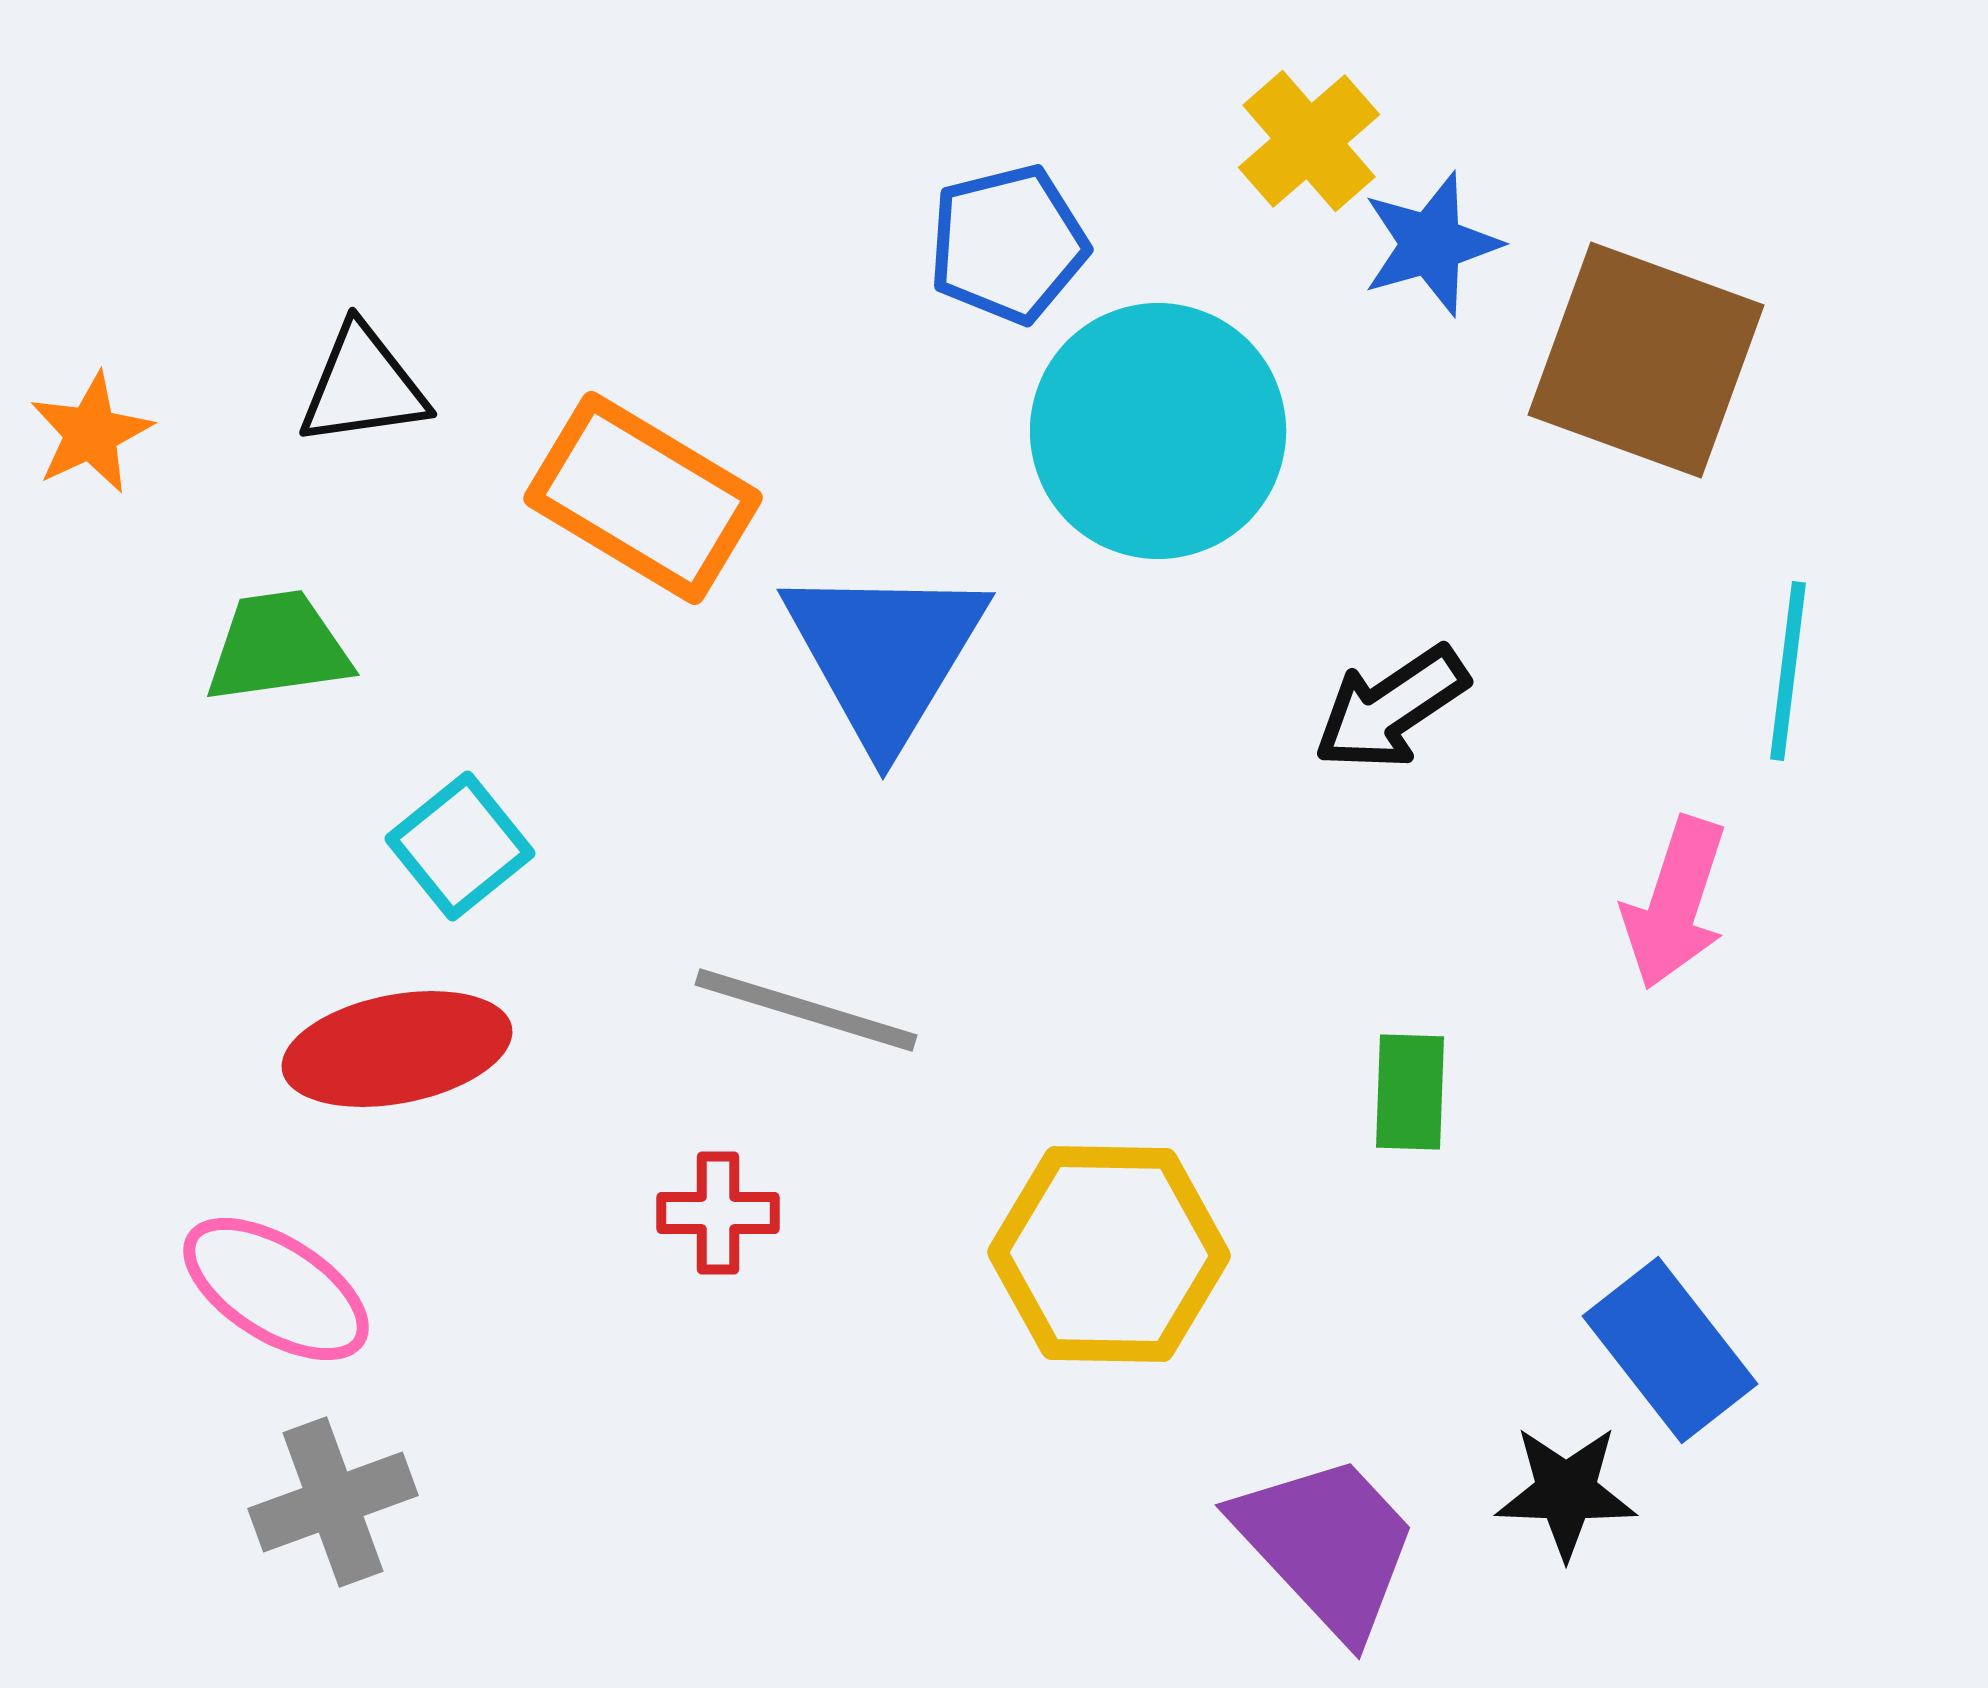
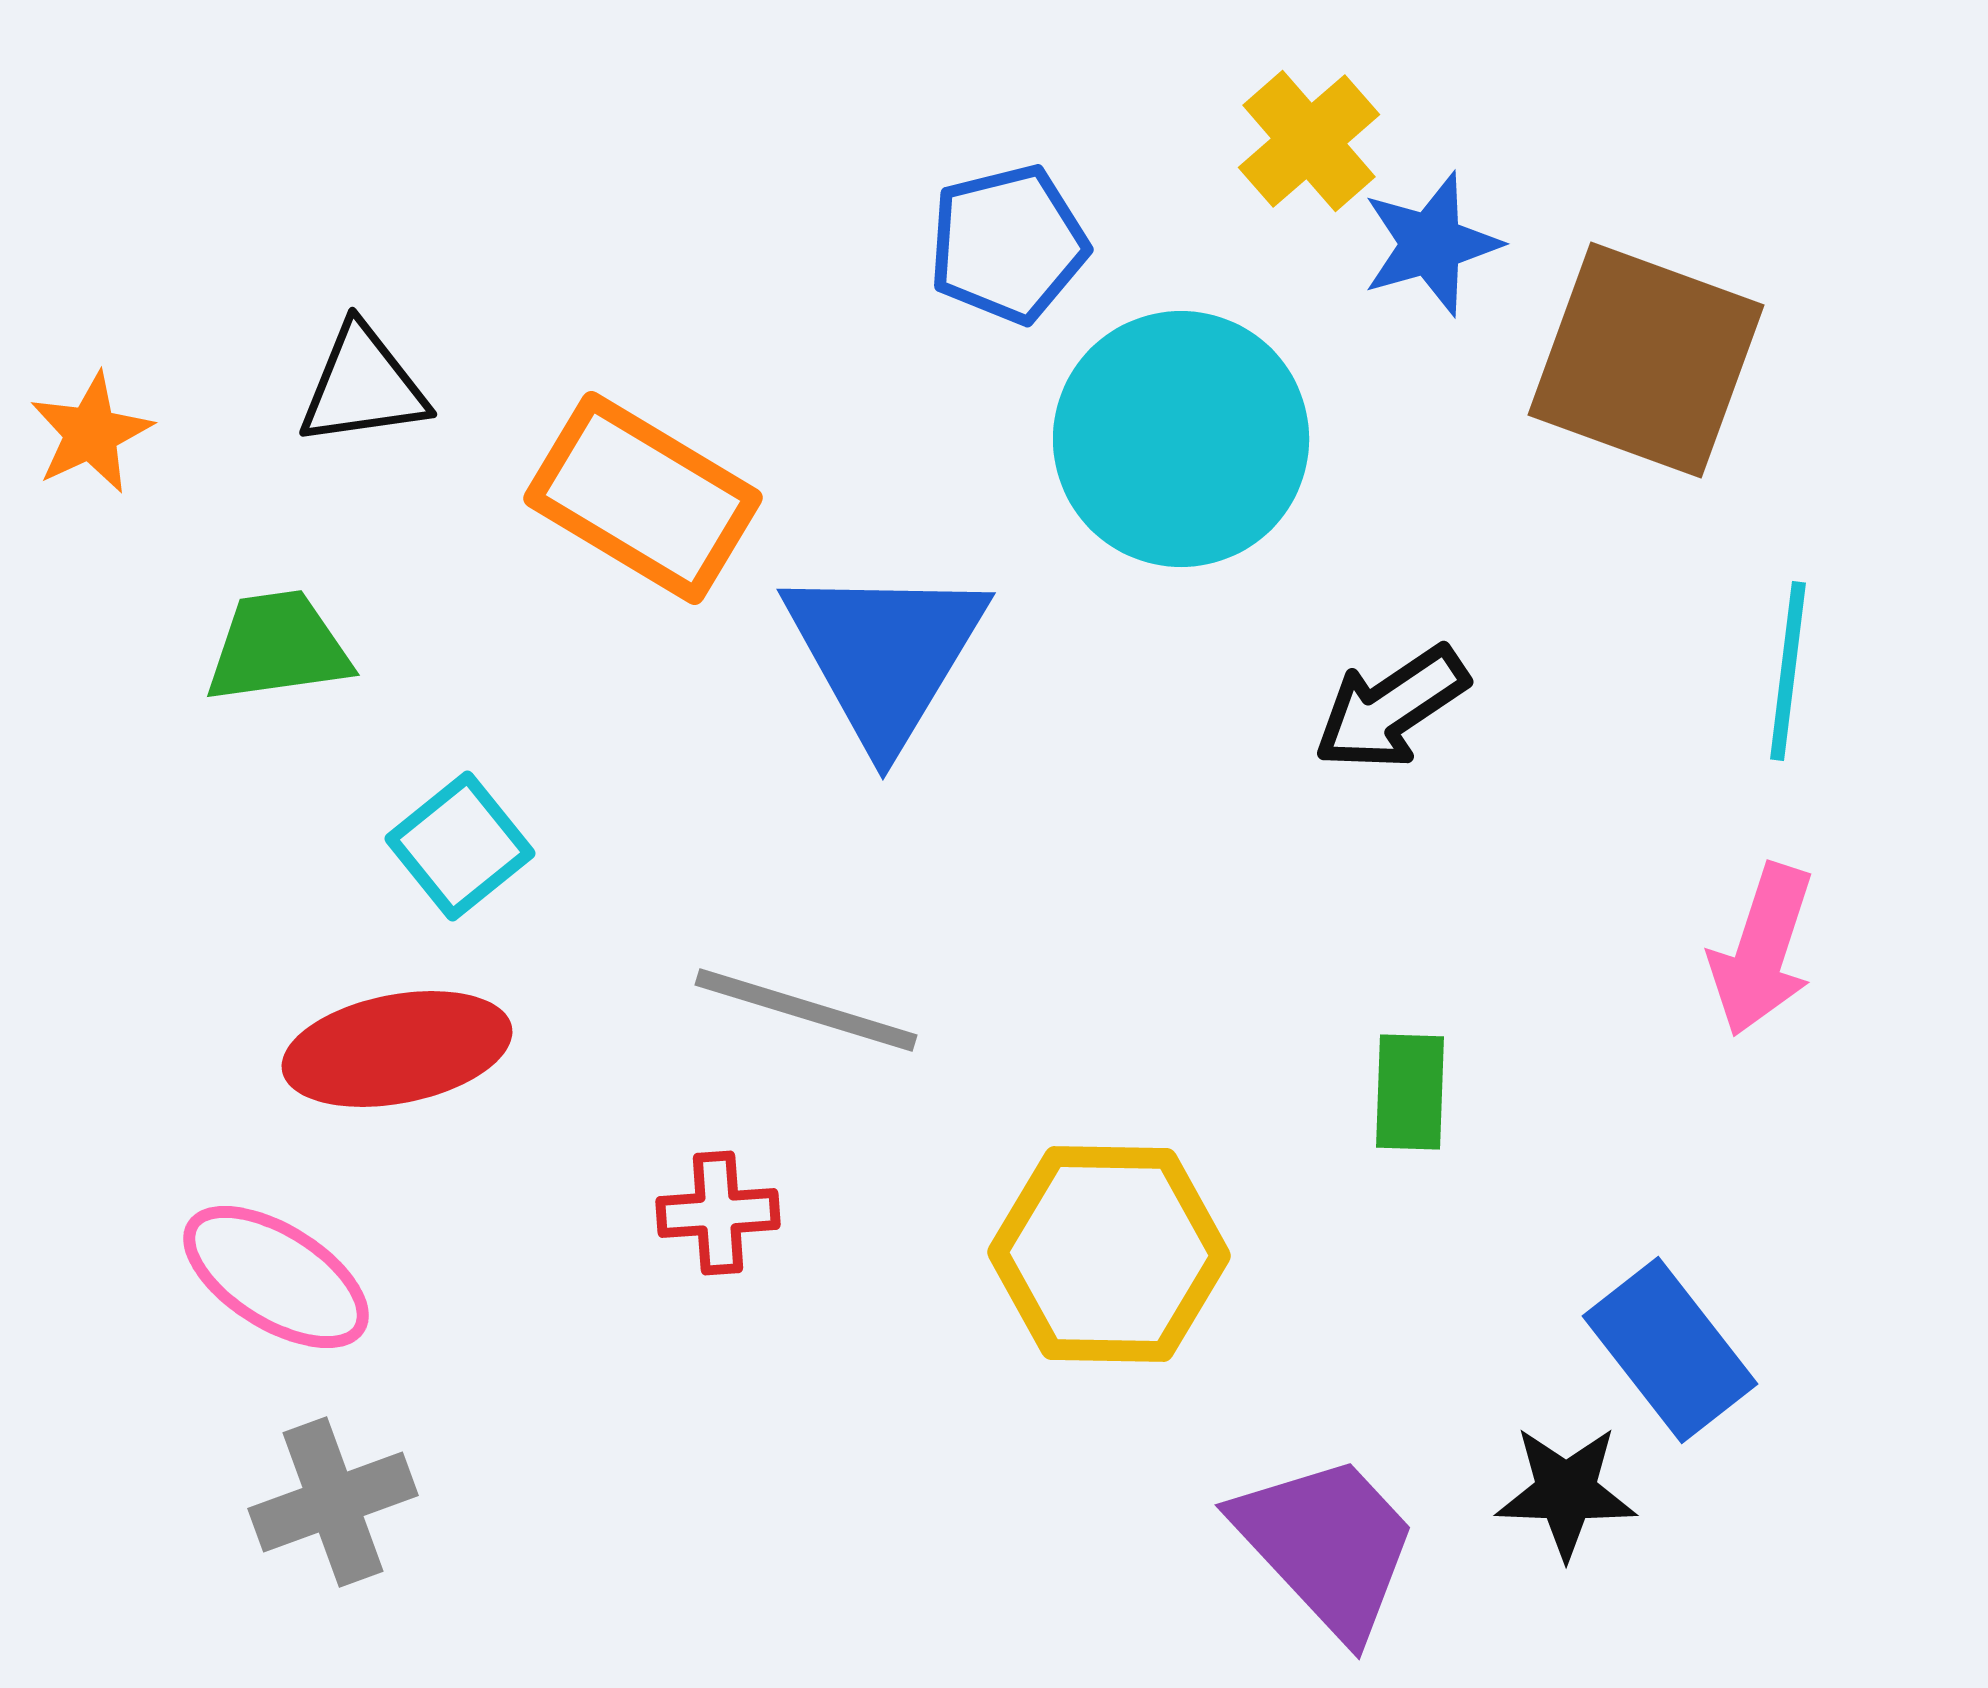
cyan circle: moved 23 px right, 8 px down
pink arrow: moved 87 px right, 47 px down
red cross: rotated 4 degrees counterclockwise
pink ellipse: moved 12 px up
